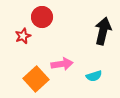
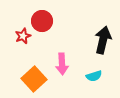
red circle: moved 4 px down
black arrow: moved 9 px down
pink arrow: rotated 95 degrees clockwise
orange square: moved 2 px left
